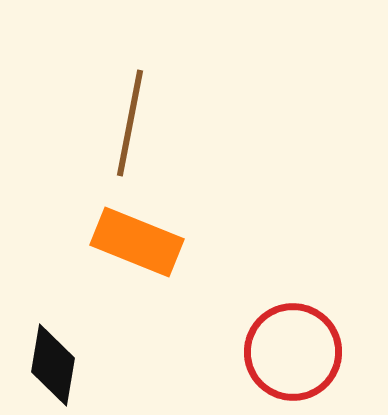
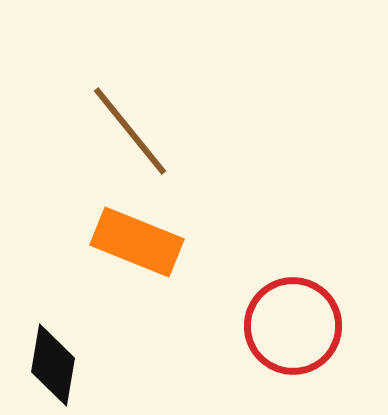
brown line: moved 8 px down; rotated 50 degrees counterclockwise
red circle: moved 26 px up
